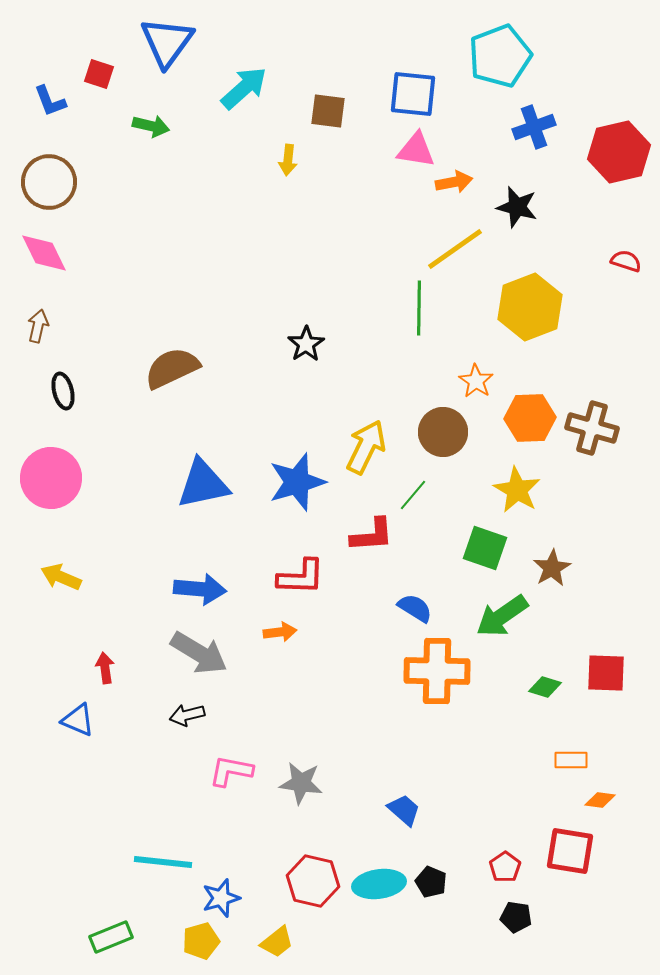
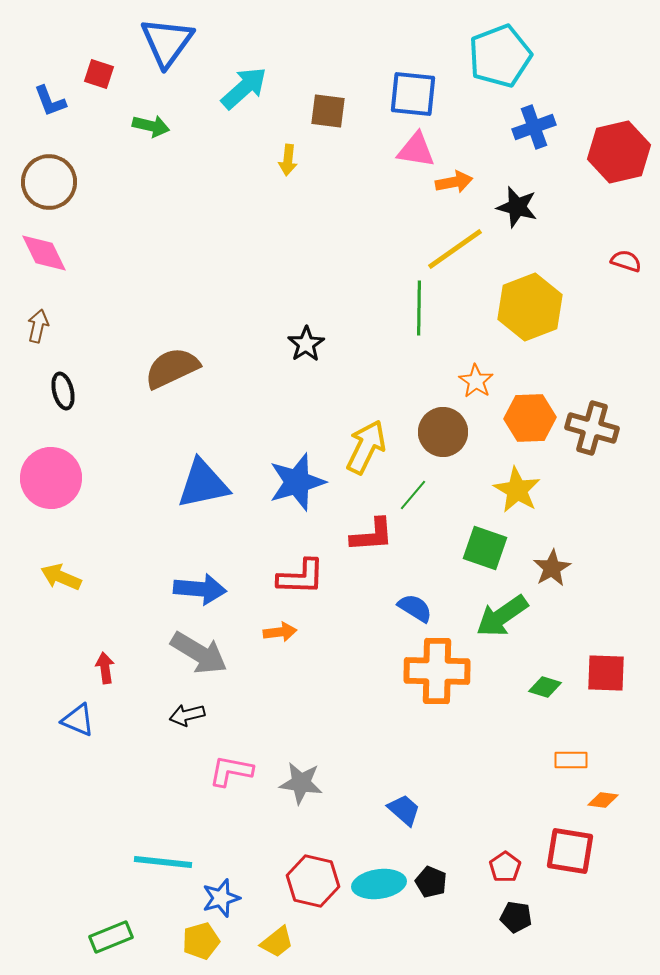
orange diamond at (600, 800): moved 3 px right
